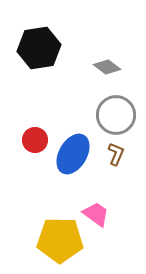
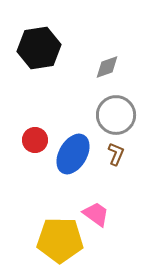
gray diamond: rotated 56 degrees counterclockwise
